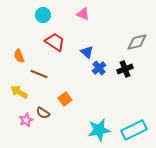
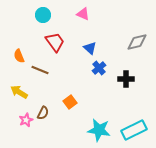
red trapezoid: rotated 20 degrees clockwise
blue triangle: moved 3 px right, 4 px up
black cross: moved 1 px right, 10 px down; rotated 21 degrees clockwise
brown line: moved 1 px right, 4 px up
orange square: moved 5 px right, 3 px down
brown semicircle: rotated 96 degrees counterclockwise
cyan star: rotated 20 degrees clockwise
